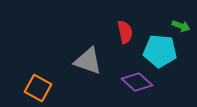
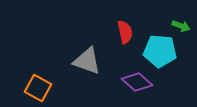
gray triangle: moved 1 px left
